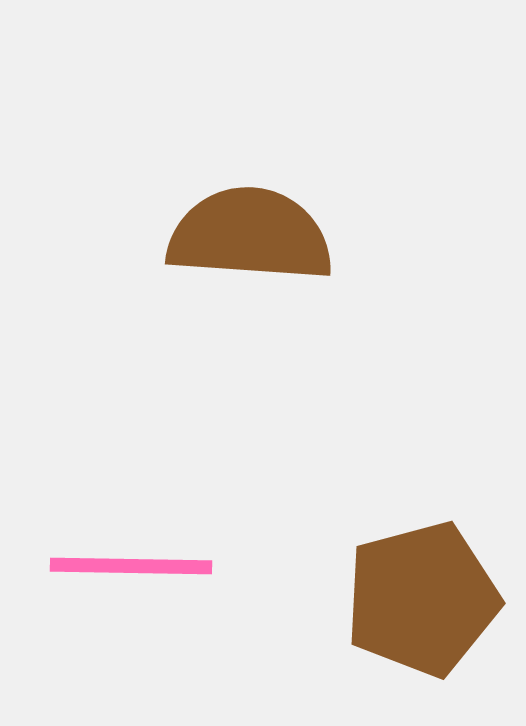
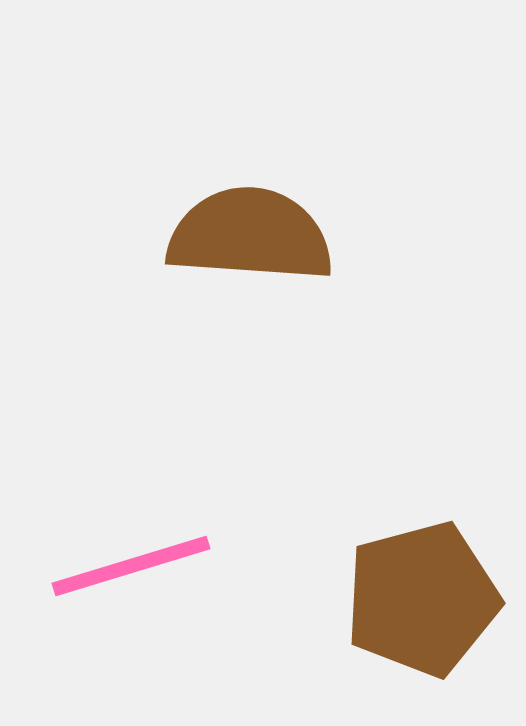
pink line: rotated 18 degrees counterclockwise
